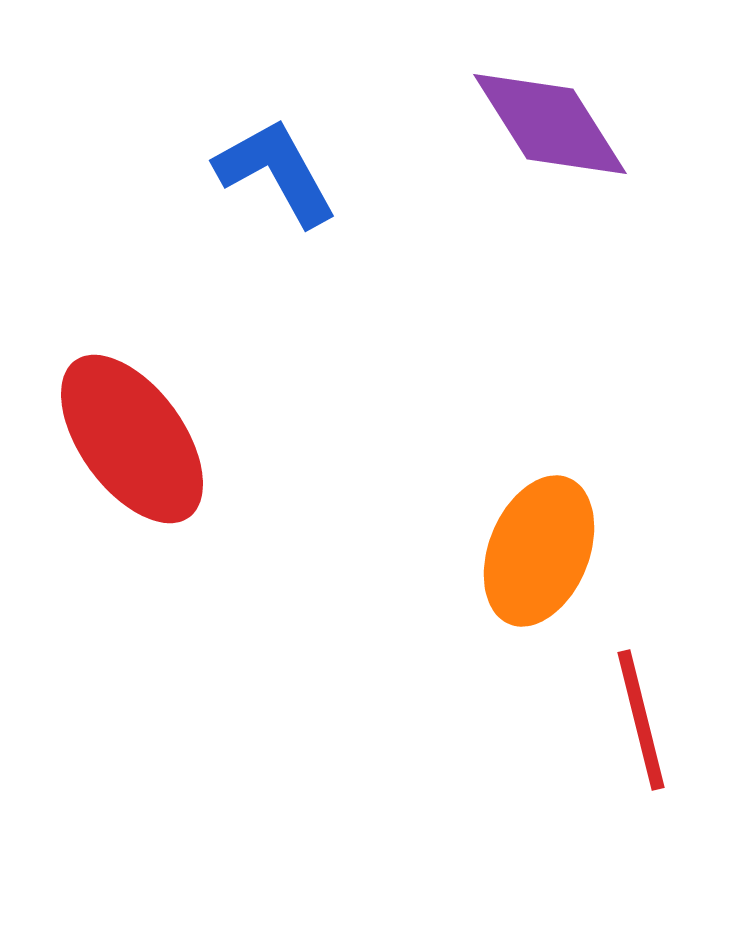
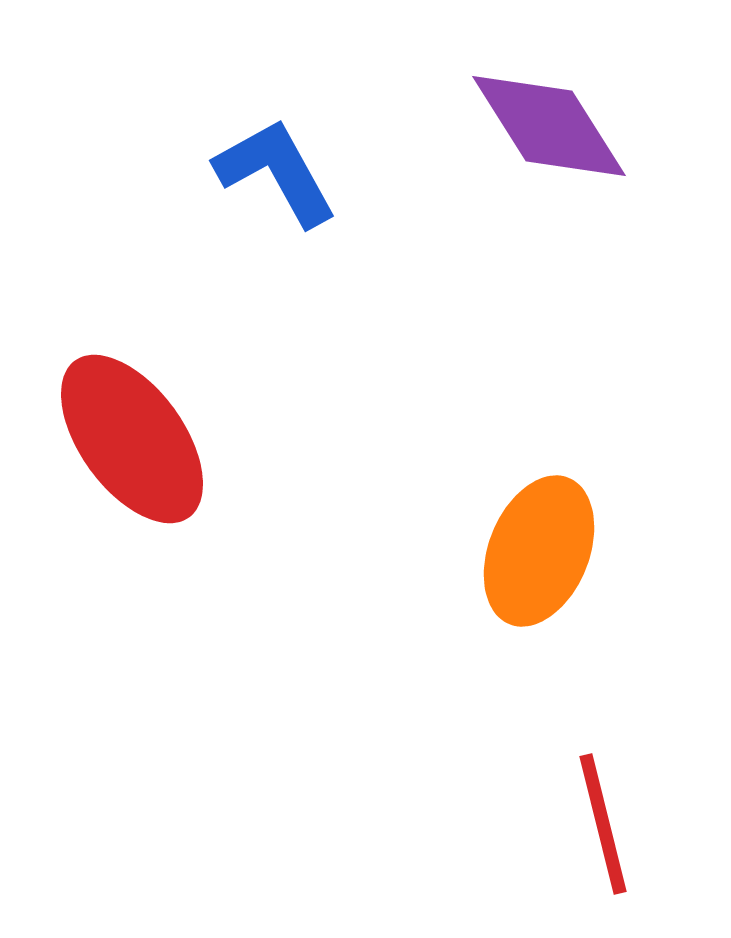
purple diamond: moved 1 px left, 2 px down
red line: moved 38 px left, 104 px down
